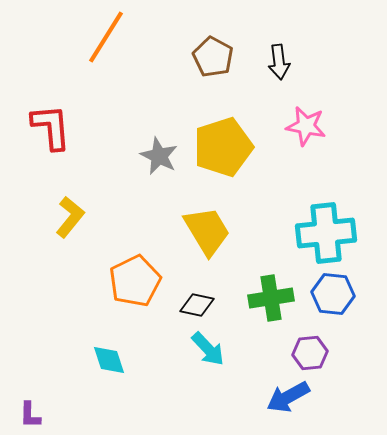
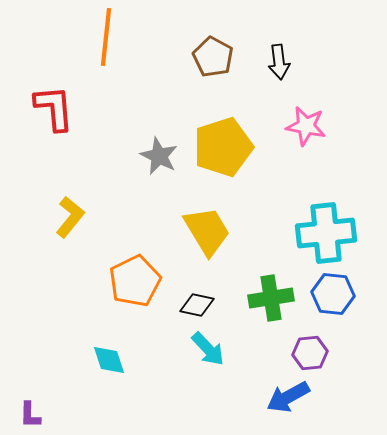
orange line: rotated 26 degrees counterclockwise
red L-shape: moved 3 px right, 19 px up
